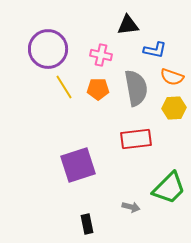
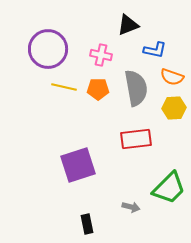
black triangle: rotated 15 degrees counterclockwise
yellow line: rotated 45 degrees counterclockwise
